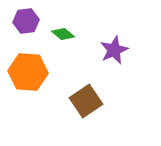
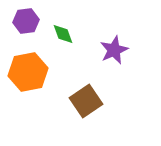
green diamond: rotated 30 degrees clockwise
orange hexagon: rotated 15 degrees counterclockwise
